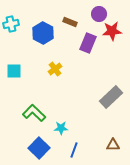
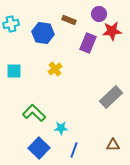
brown rectangle: moved 1 px left, 2 px up
blue hexagon: rotated 20 degrees counterclockwise
